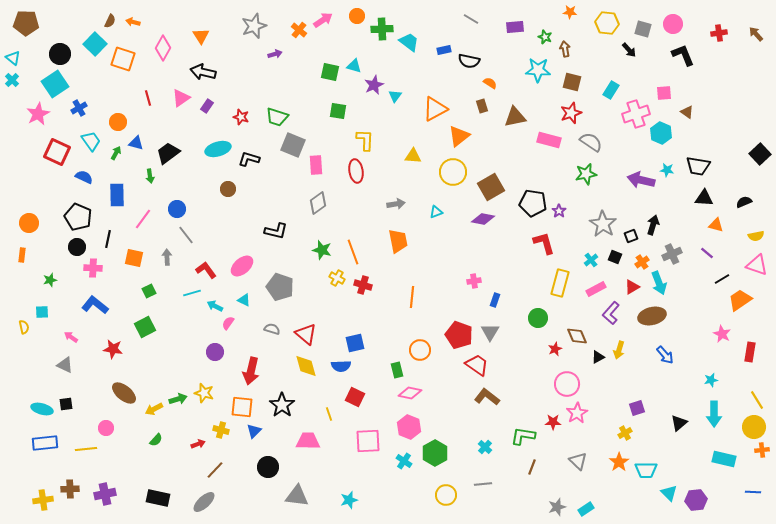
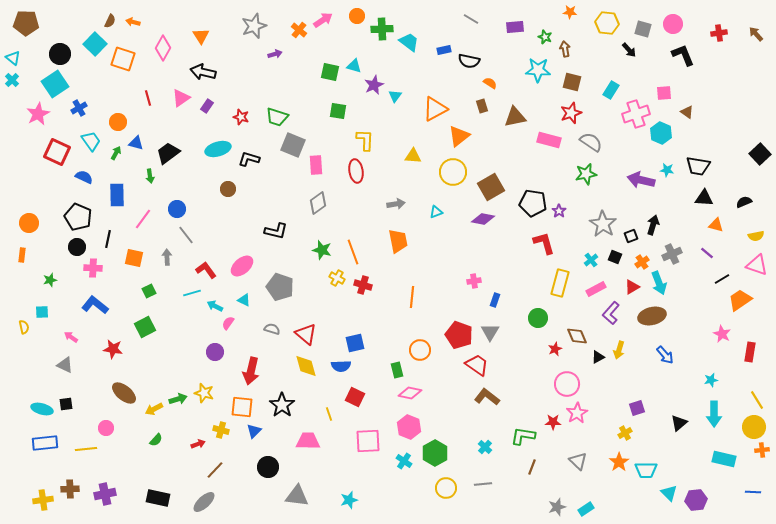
yellow circle at (446, 495): moved 7 px up
